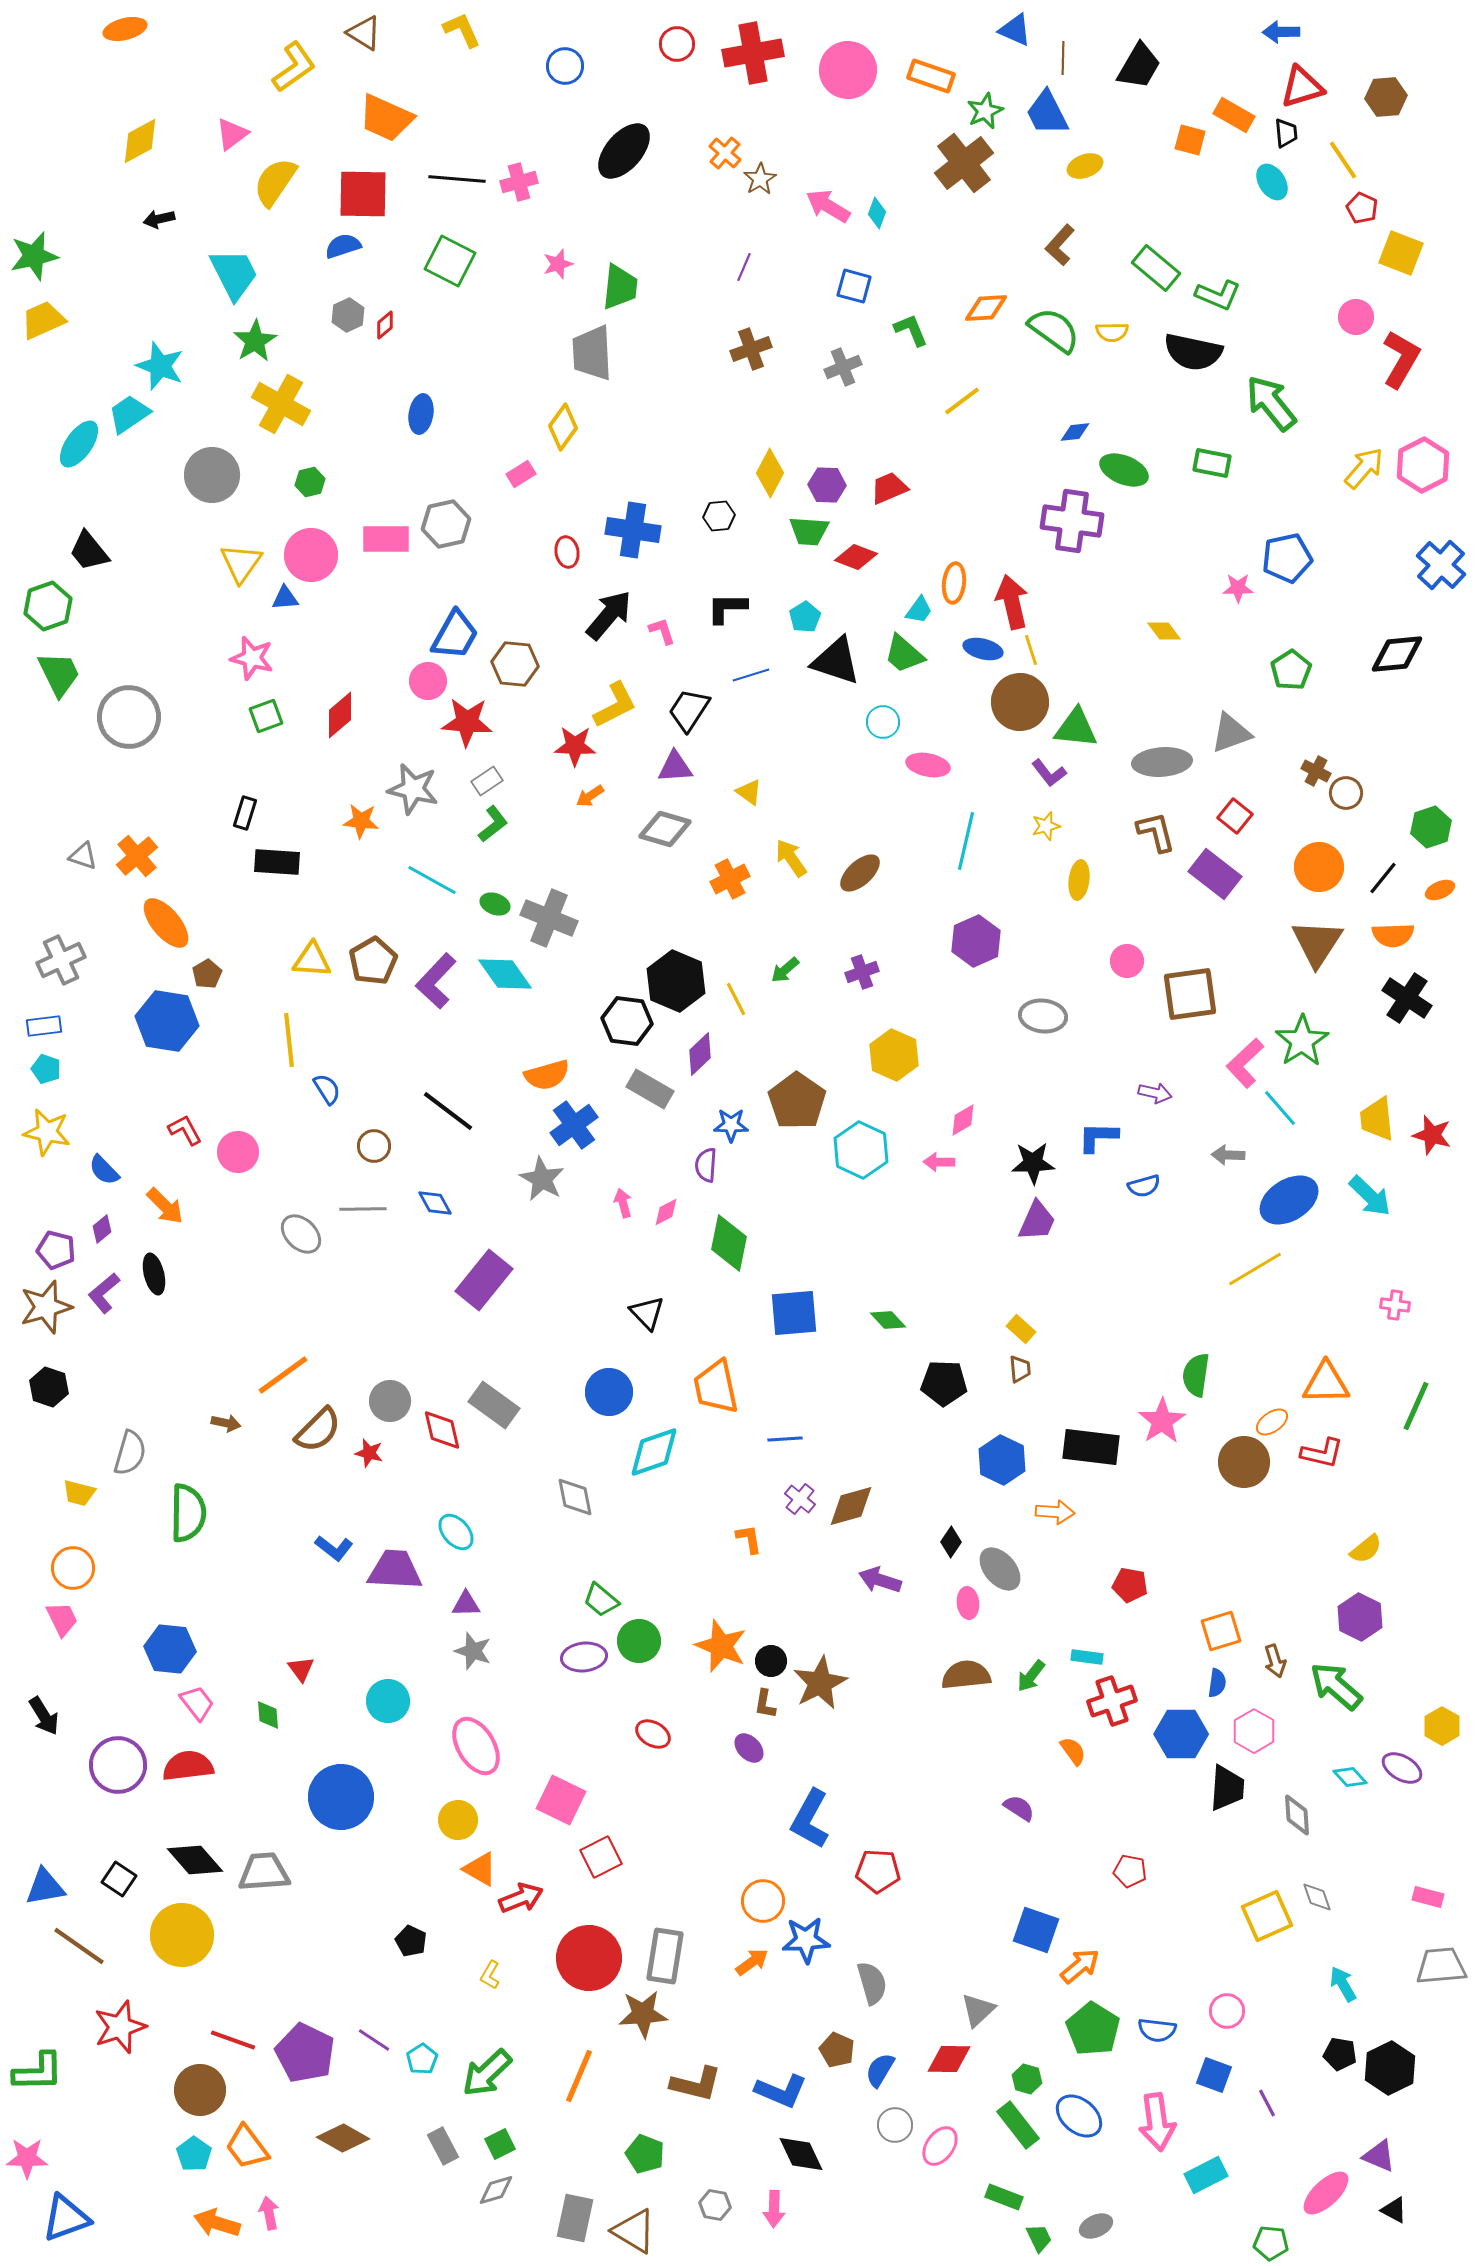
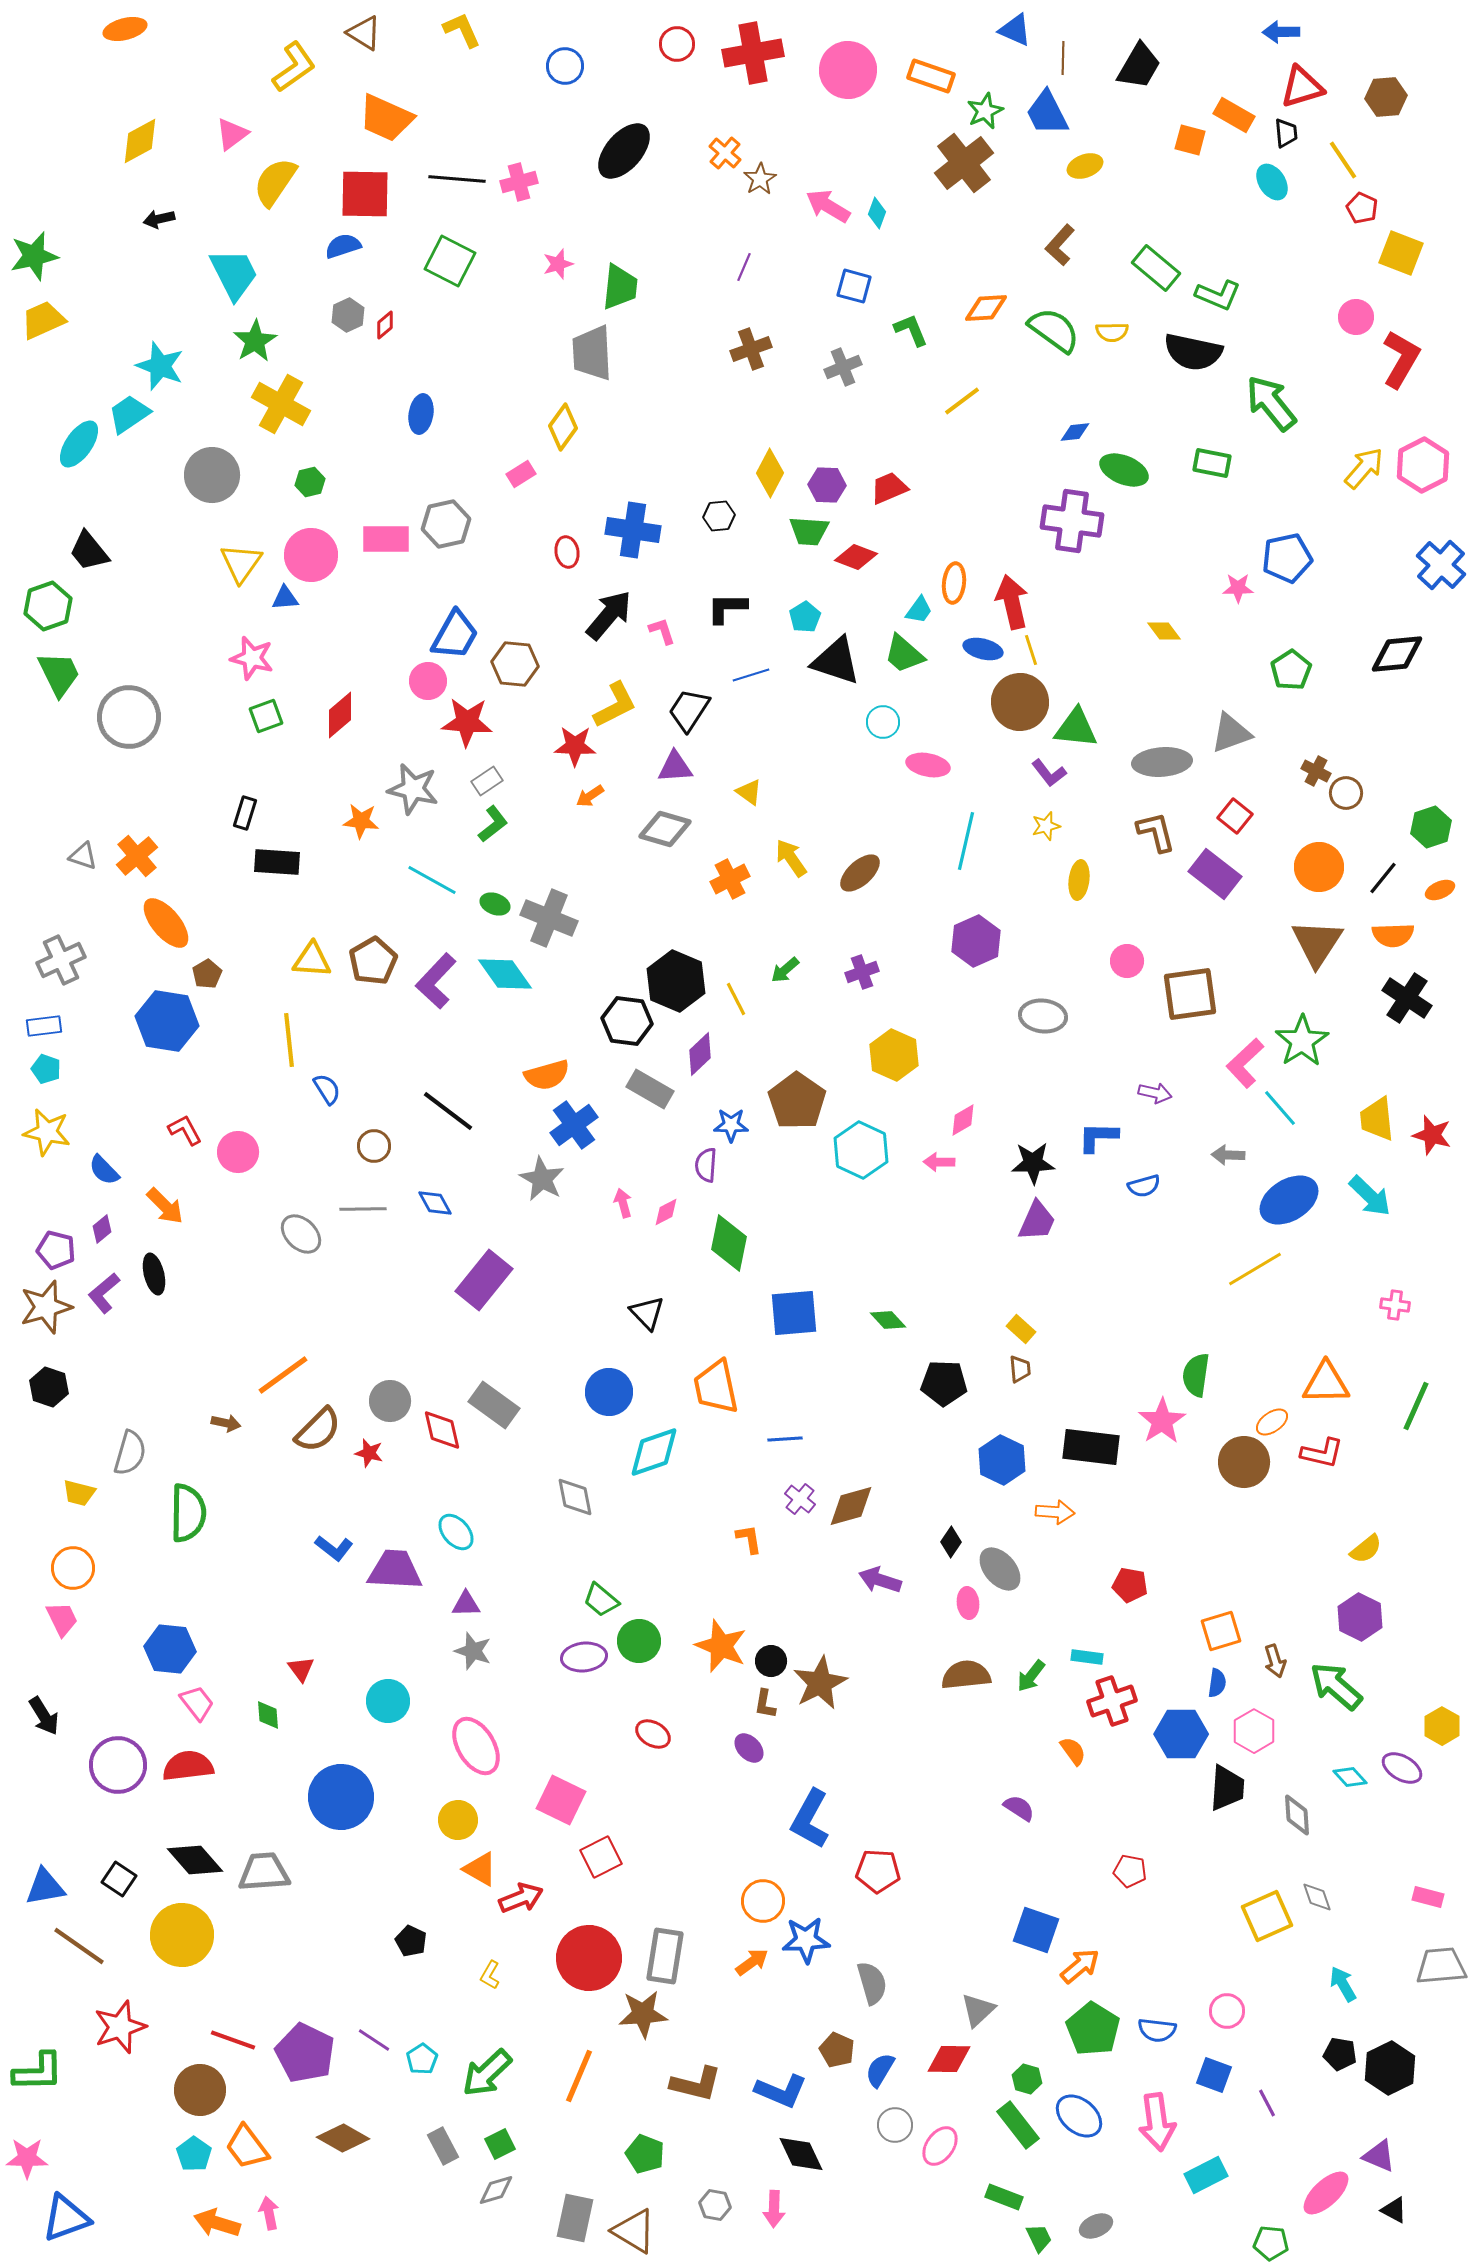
red square at (363, 194): moved 2 px right
